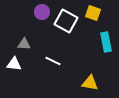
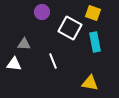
white square: moved 4 px right, 7 px down
cyan rectangle: moved 11 px left
white line: rotated 42 degrees clockwise
